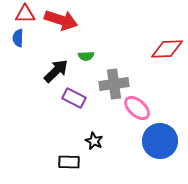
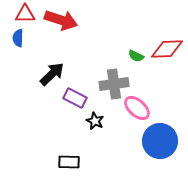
green semicircle: moved 50 px right; rotated 28 degrees clockwise
black arrow: moved 4 px left, 3 px down
purple rectangle: moved 1 px right
black star: moved 1 px right, 20 px up
